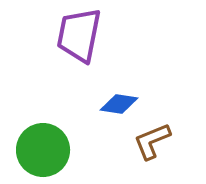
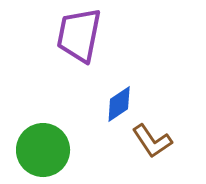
blue diamond: rotated 42 degrees counterclockwise
brown L-shape: rotated 102 degrees counterclockwise
